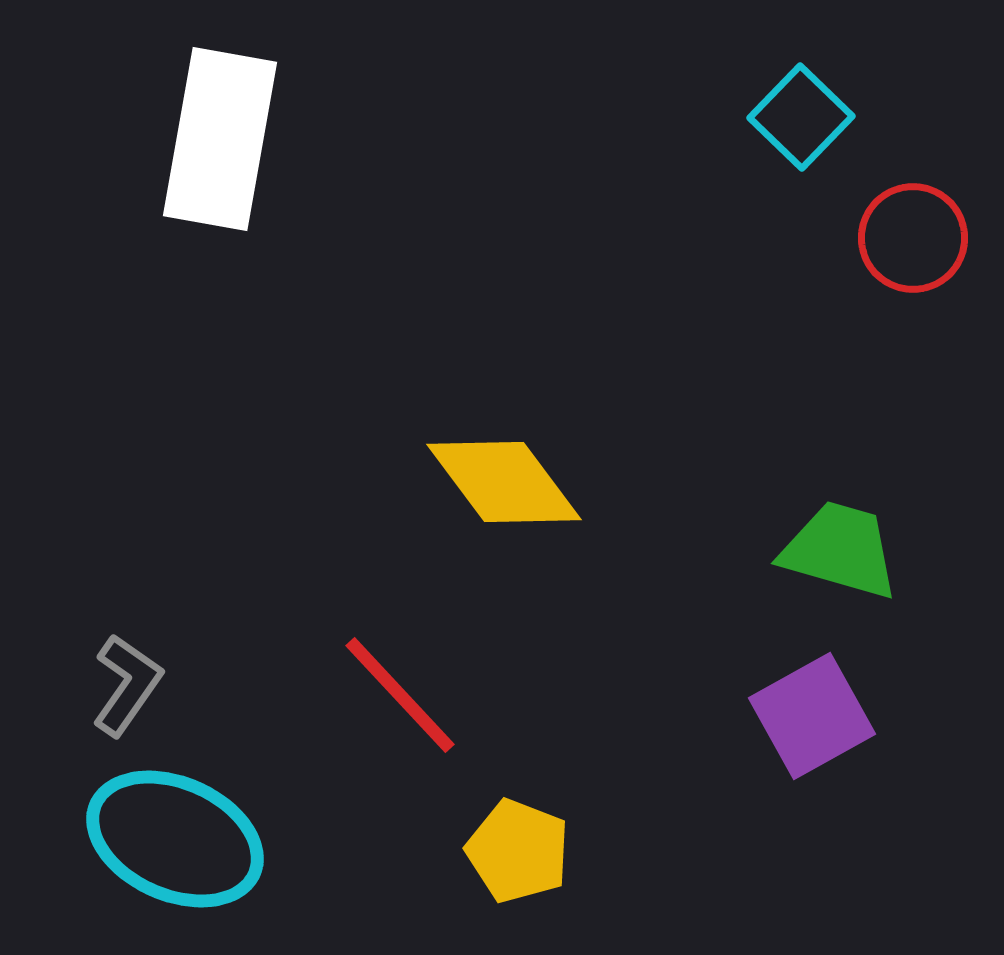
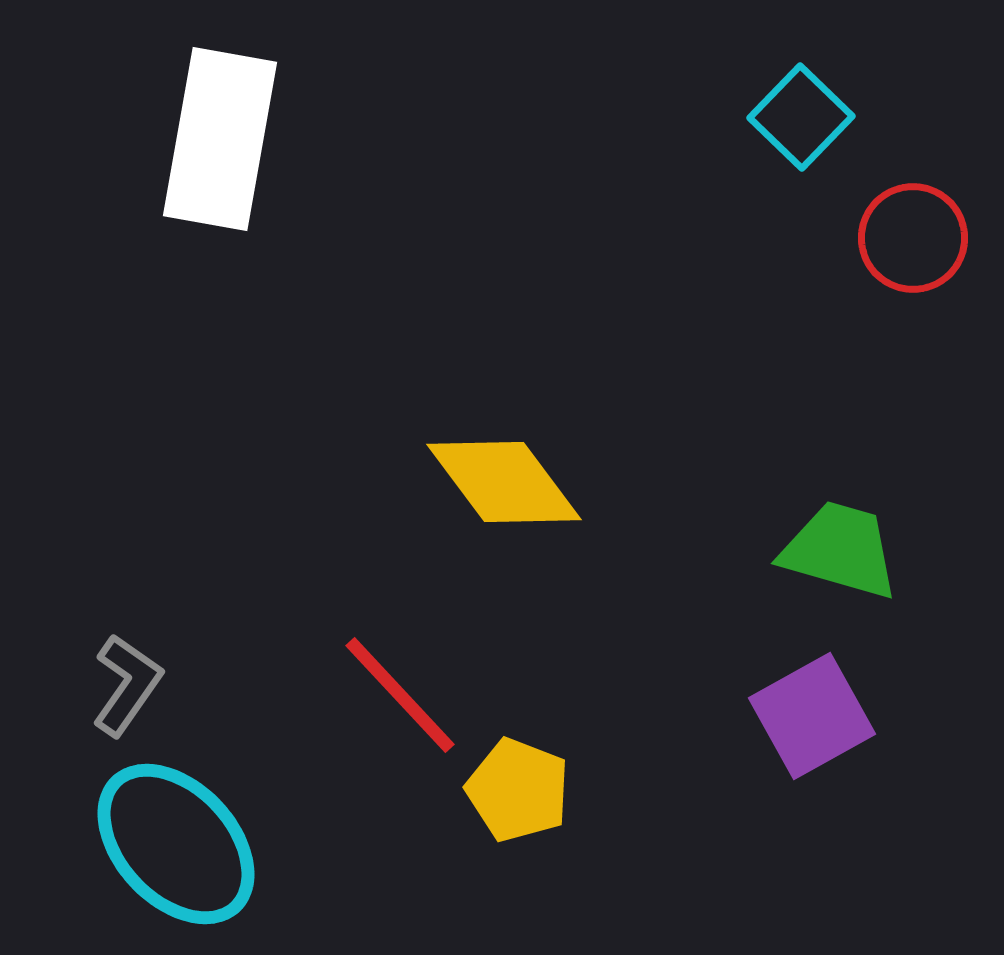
cyan ellipse: moved 1 px right, 5 px down; rotated 23 degrees clockwise
yellow pentagon: moved 61 px up
